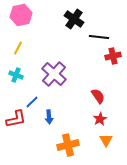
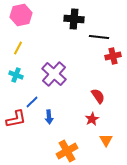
black cross: rotated 30 degrees counterclockwise
red star: moved 8 px left
orange cross: moved 1 px left, 6 px down; rotated 15 degrees counterclockwise
